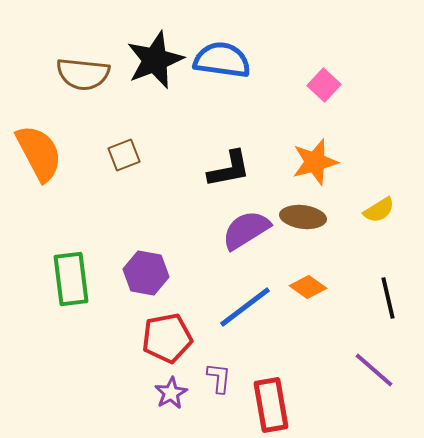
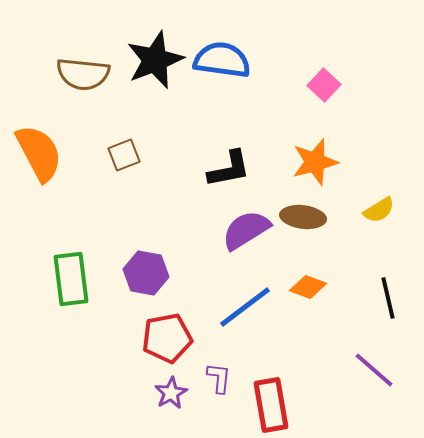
orange diamond: rotated 15 degrees counterclockwise
